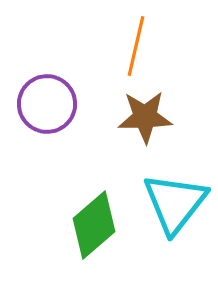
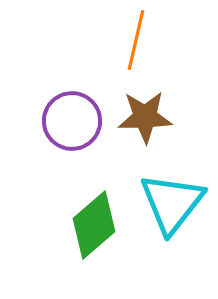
orange line: moved 6 px up
purple circle: moved 25 px right, 17 px down
cyan triangle: moved 3 px left
